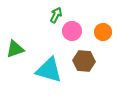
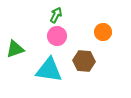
pink circle: moved 15 px left, 5 px down
cyan triangle: rotated 8 degrees counterclockwise
